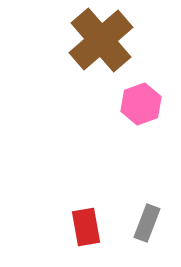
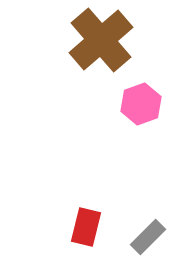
gray rectangle: moved 1 px right, 14 px down; rotated 24 degrees clockwise
red rectangle: rotated 24 degrees clockwise
